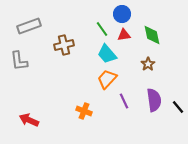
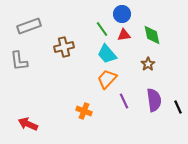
brown cross: moved 2 px down
black line: rotated 16 degrees clockwise
red arrow: moved 1 px left, 4 px down
